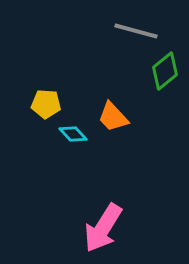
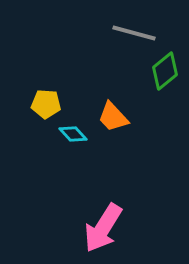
gray line: moved 2 px left, 2 px down
